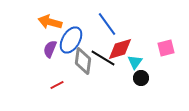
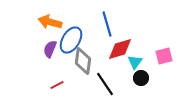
blue line: rotated 20 degrees clockwise
pink square: moved 2 px left, 8 px down
black line: moved 2 px right, 26 px down; rotated 25 degrees clockwise
